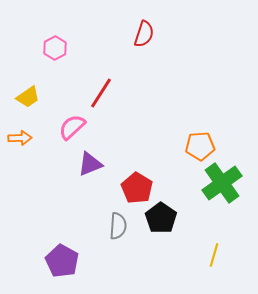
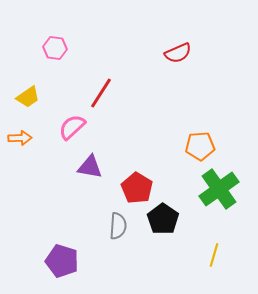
red semicircle: moved 34 px right, 19 px down; rotated 48 degrees clockwise
pink hexagon: rotated 25 degrees counterclockwise
purple triangle: moved 3 px down; rotated 32 degrees clockwise
green cross: moved 3 px left, 6 px down
black pentagon: moved 2 px right, 1 px down
purple pentagon: rotated 12 degrees counterclockwise
